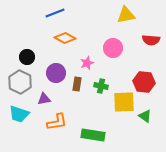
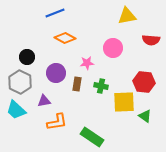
yellow triangle: moved 1 px right, 1 px down
pink star: rotated 16 degrees clockwise
purple triangle: moved 2 px down
cyan trapezoid: moved 3 px left, 4 px up; rotated 25 degrees clockwise
green rectangle: moved 1 px left, 2 px down; rotated 25 degrees clockwise
